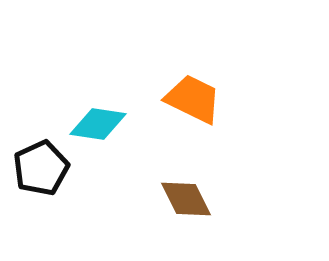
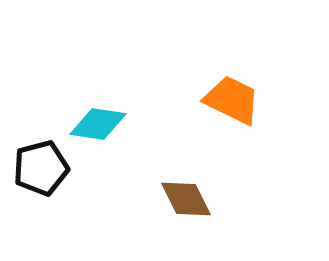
orange trapezoid: moved 39 px right, 1 px down
black pentagon: rotated 10 degrees clockwise
